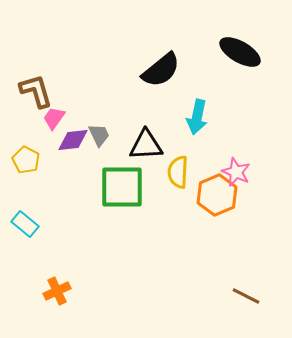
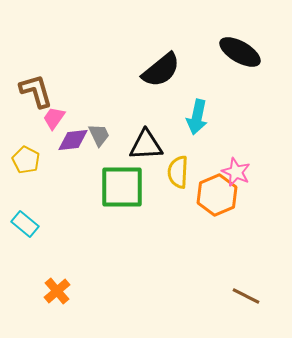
orange cross: rotated 16 degrees counterclockwise
